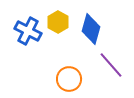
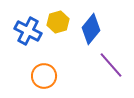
yellow hexagon: rotated 15 degrees clockwise
blue diamond: rotated 24 degrees clockwise
orange circle: moved 25 px left, 3 px up
